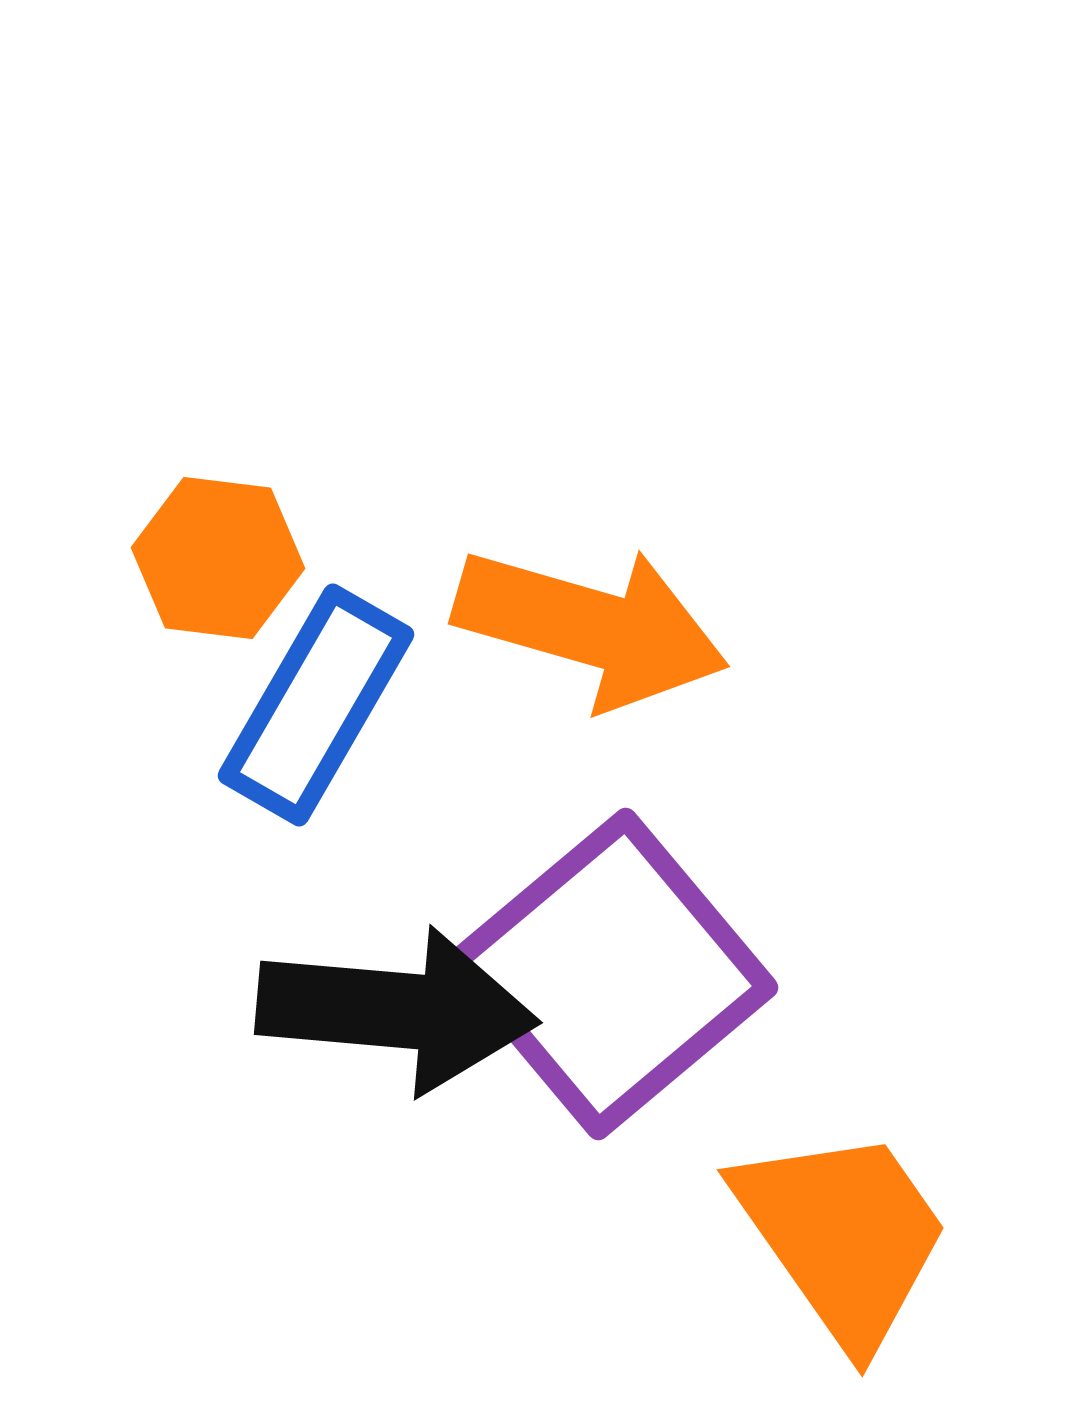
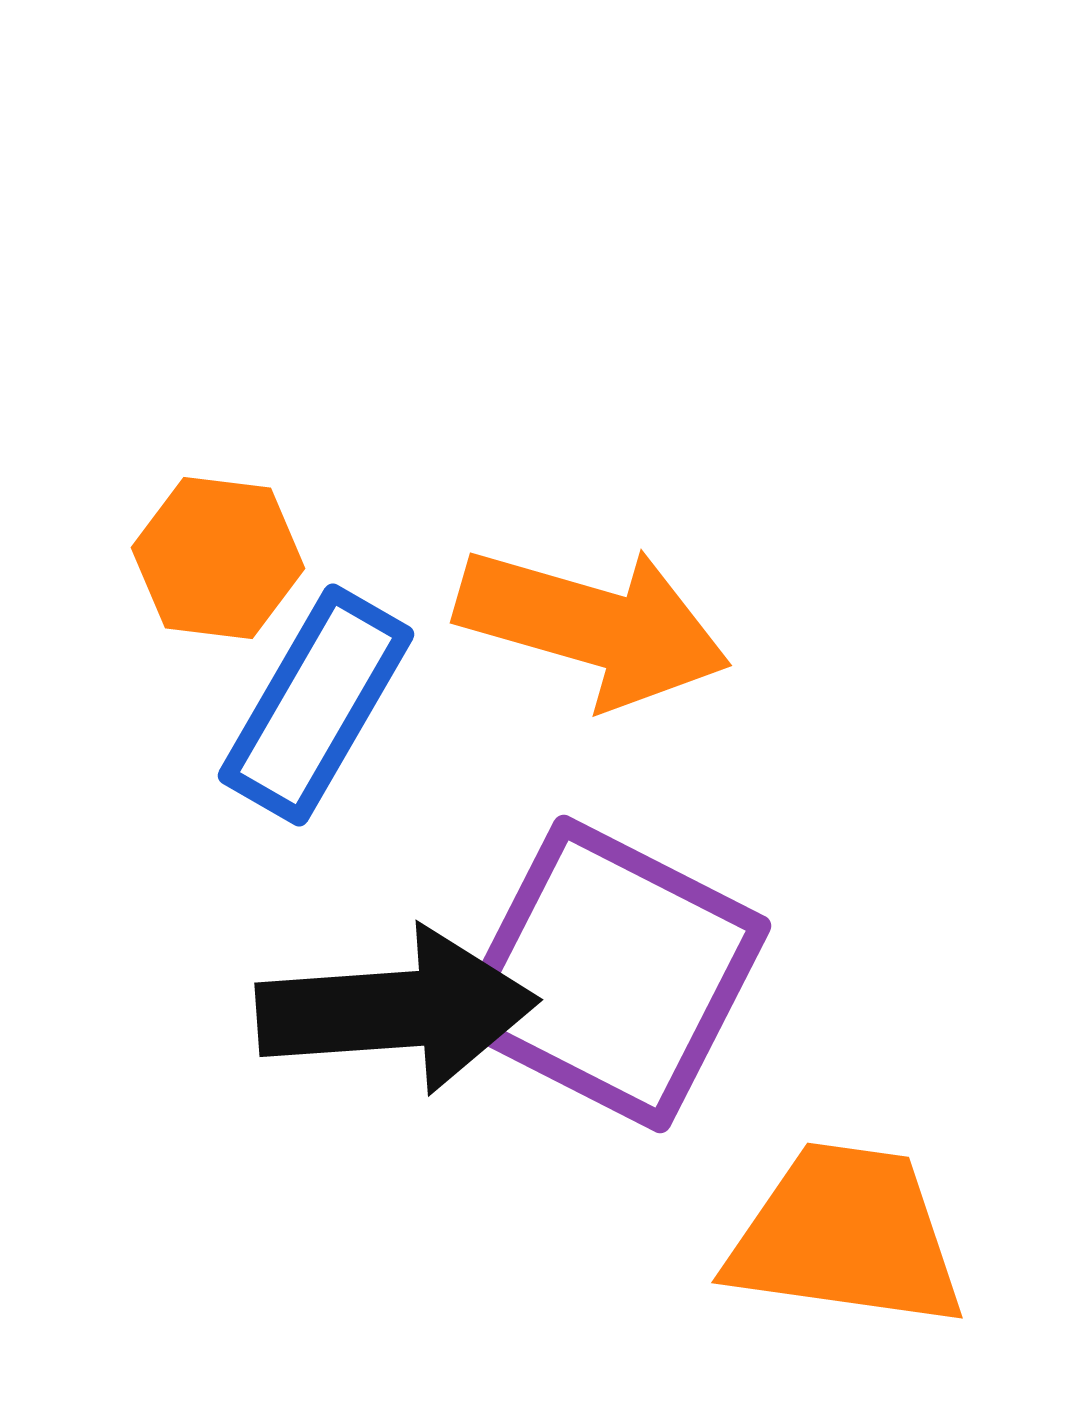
orange arrow: moved 2 px right, 1 px up
purple square: rotated 23 degrees counterclockwise
black arrow: rotated 9 degrees counterclockwise
orange trapezoid: moved 3 px right; rotated 47 degrees counterclockwise
